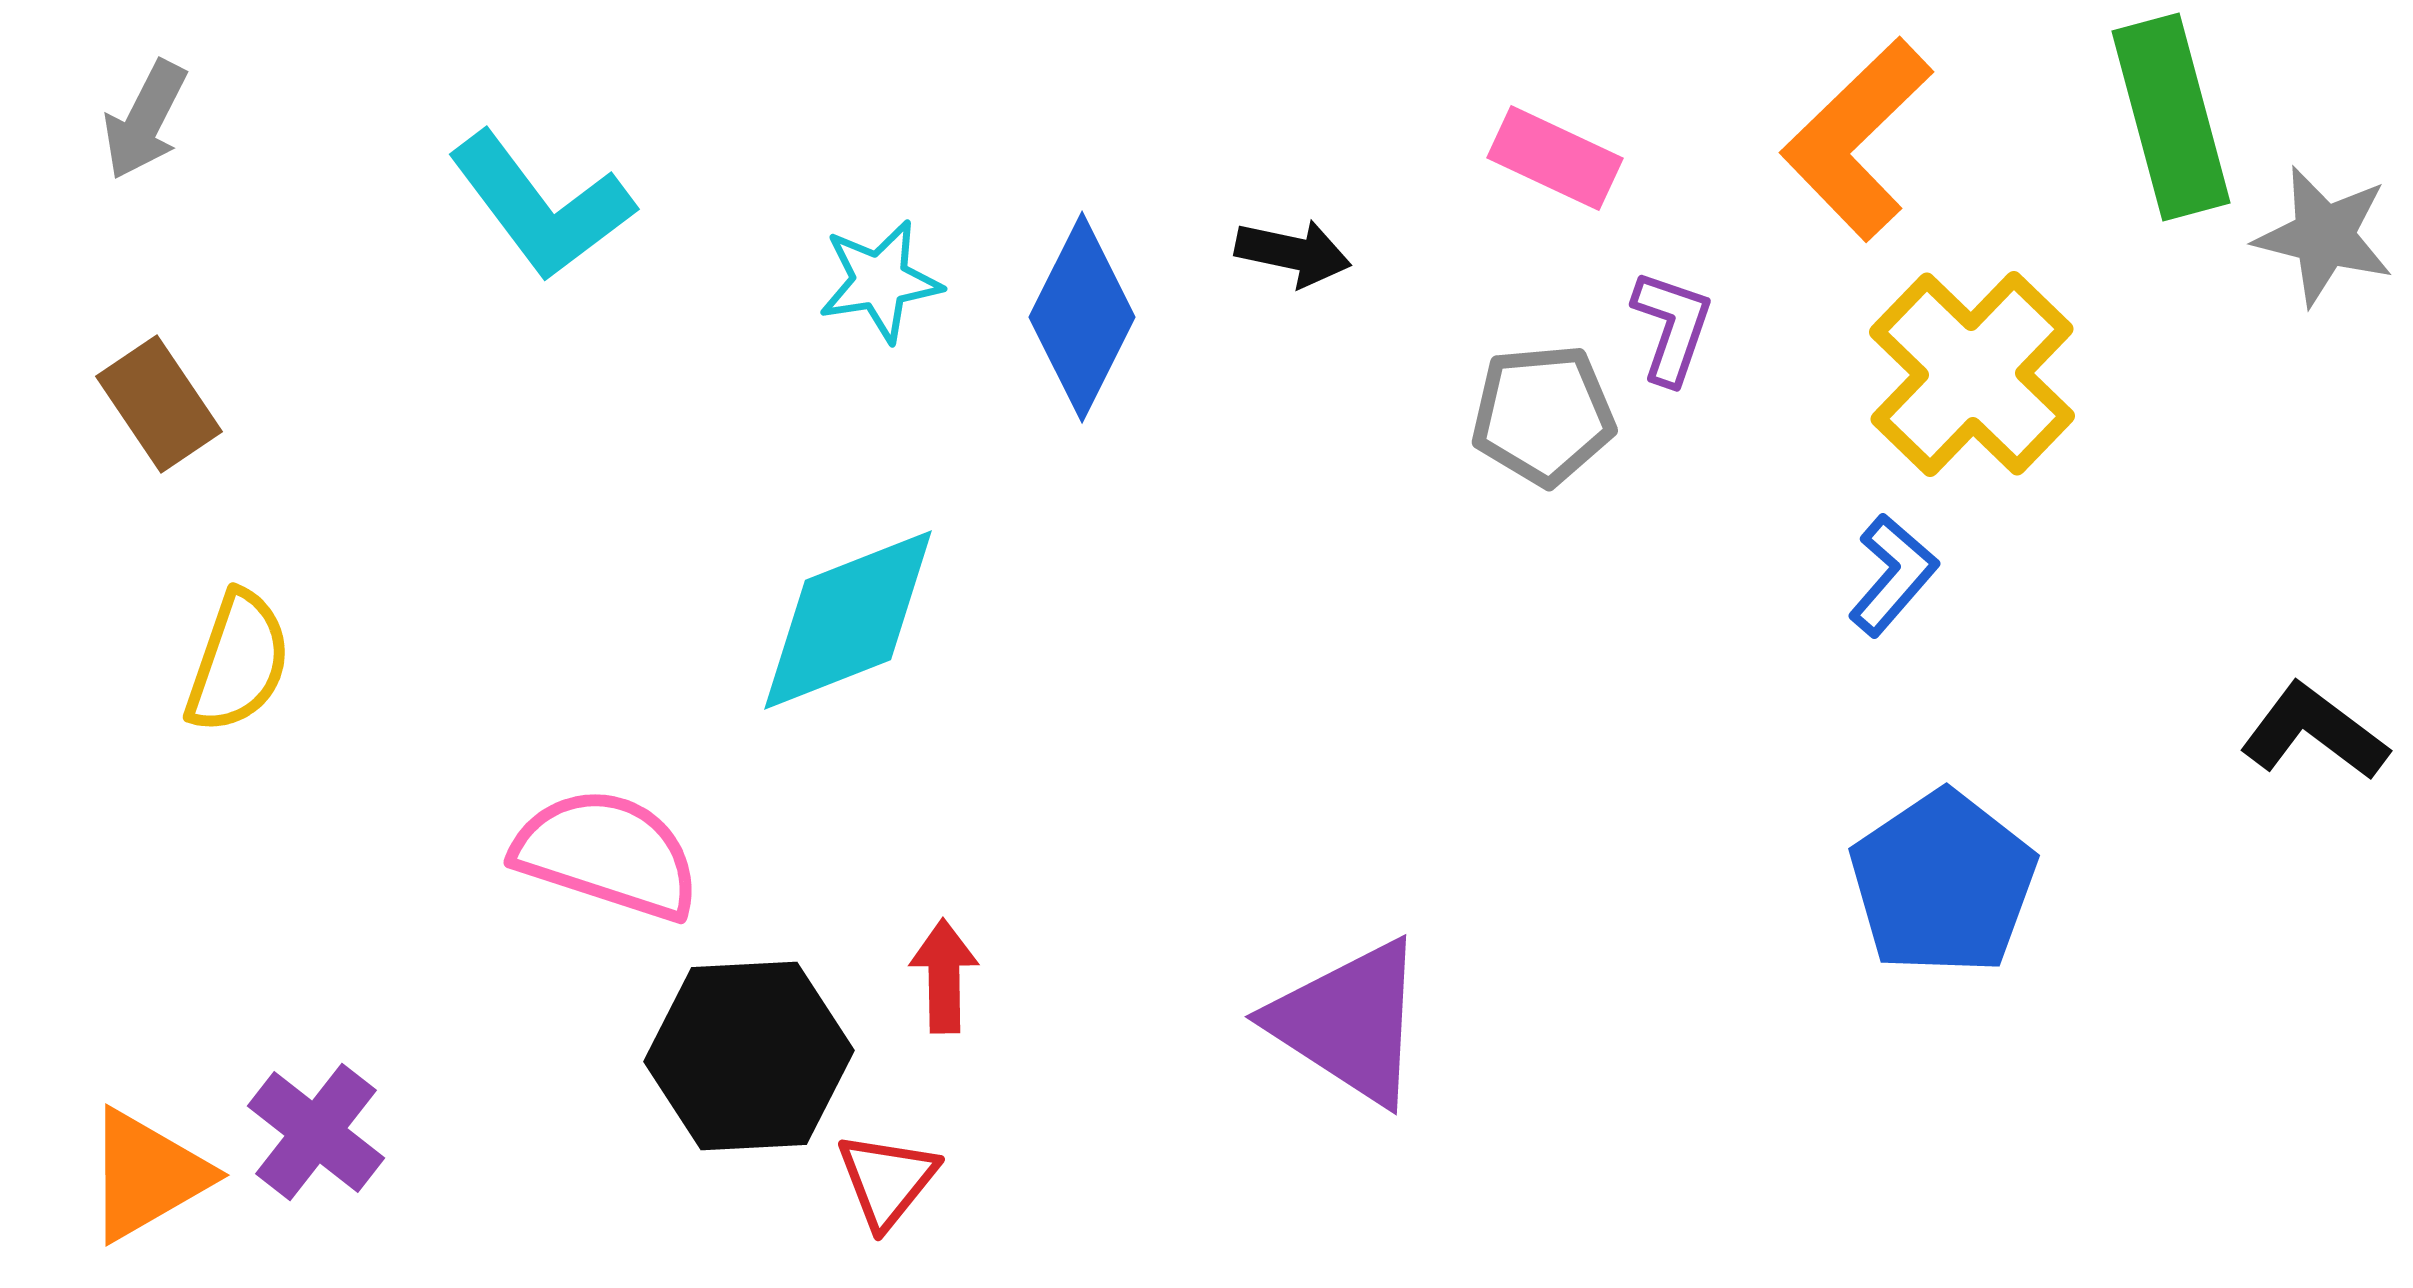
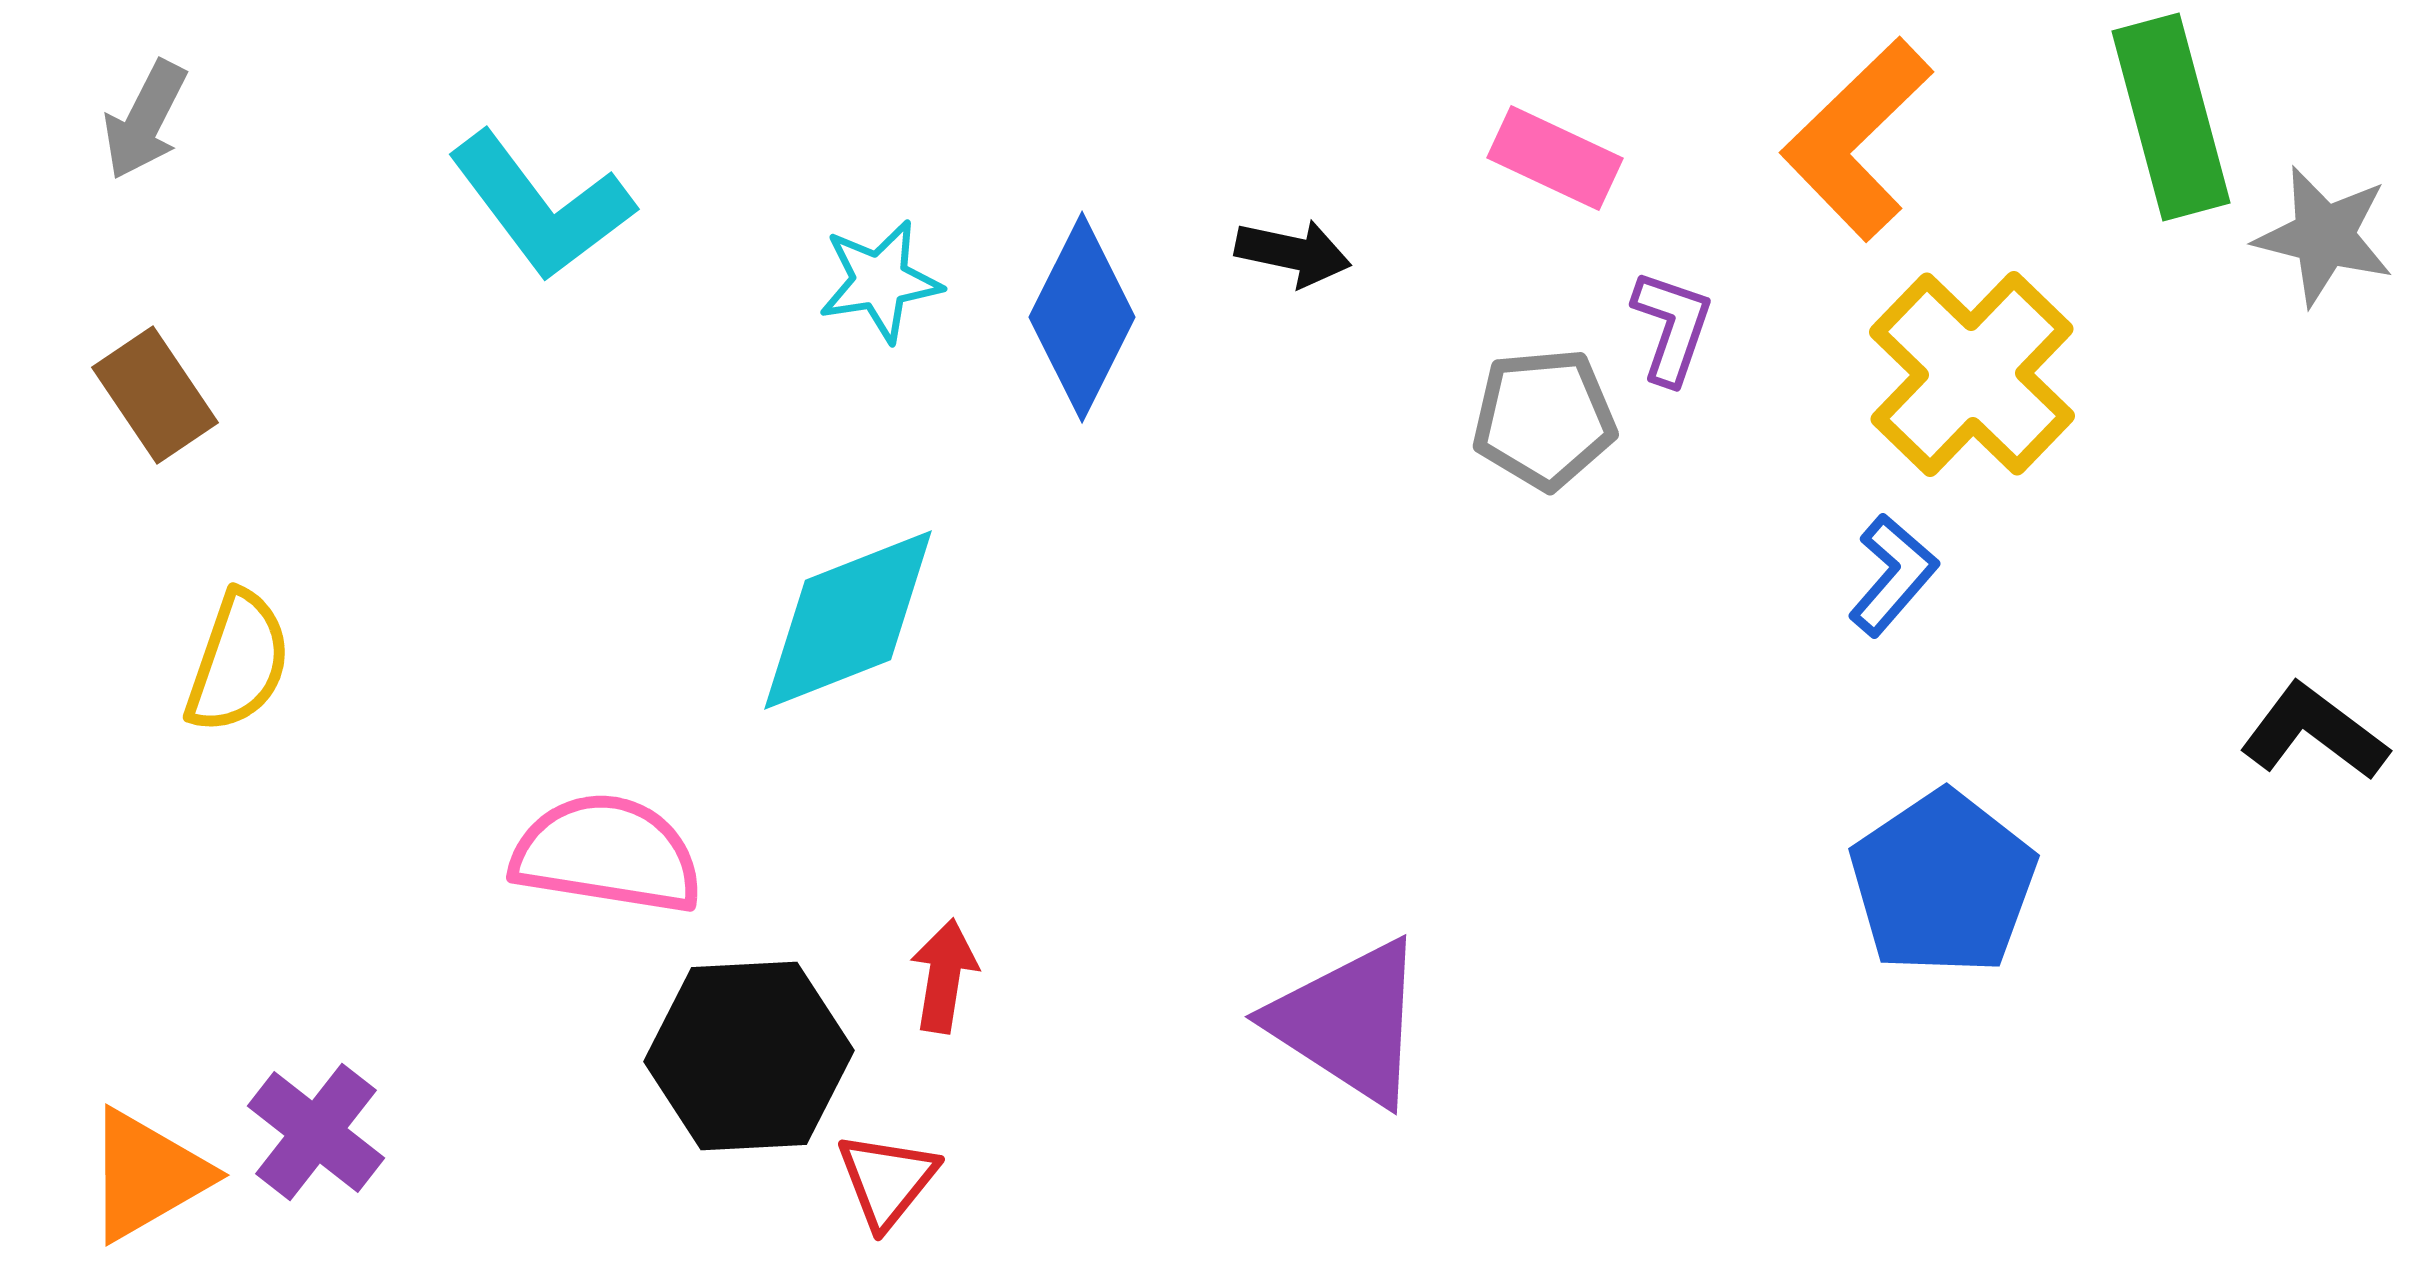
brown rectangle: moved 4 px left, 9 px up
gray pentagon: moved 1 px right, 4 px down
pink semicircle: rotated 9 degrees counterclockwise
red arrow: rotated 10 degrees clockwise
